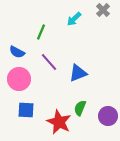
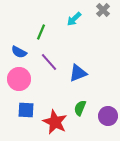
blue semicircle: moved 2 px right
red star: moved 4 px left
